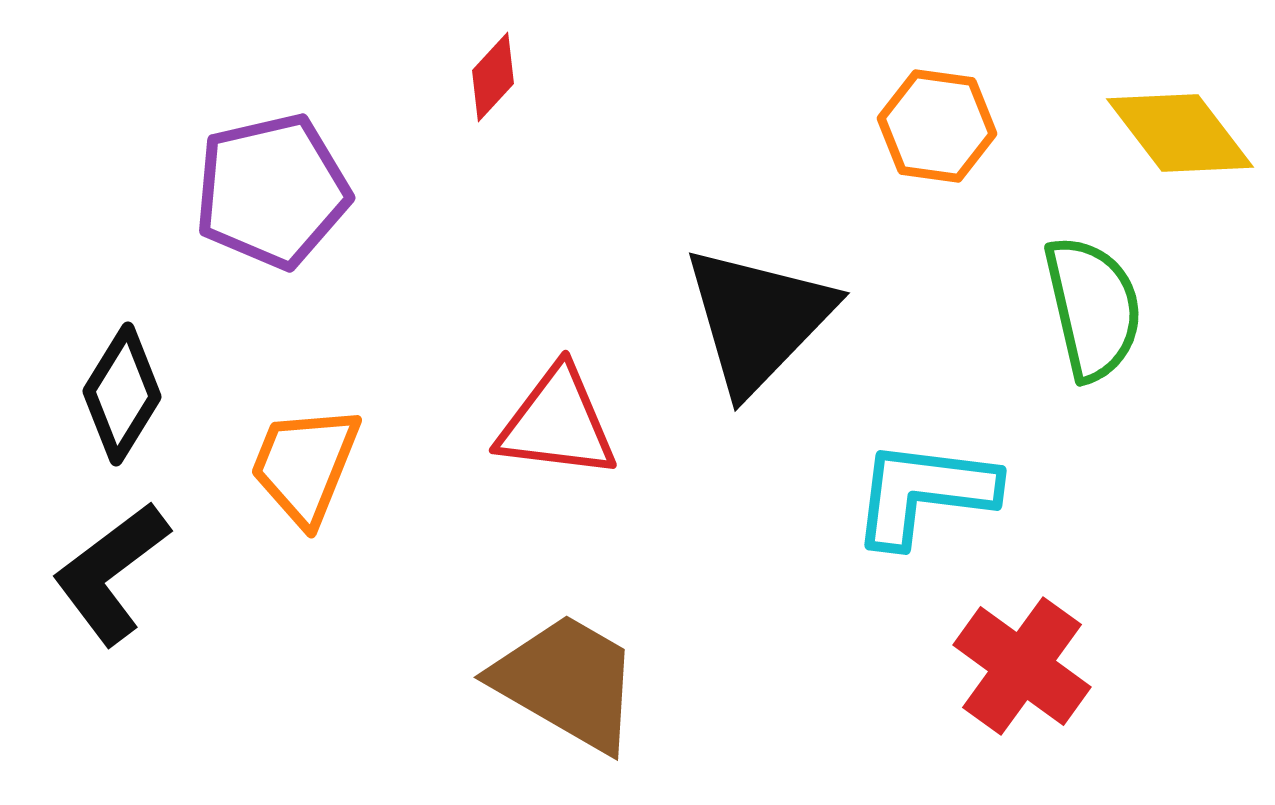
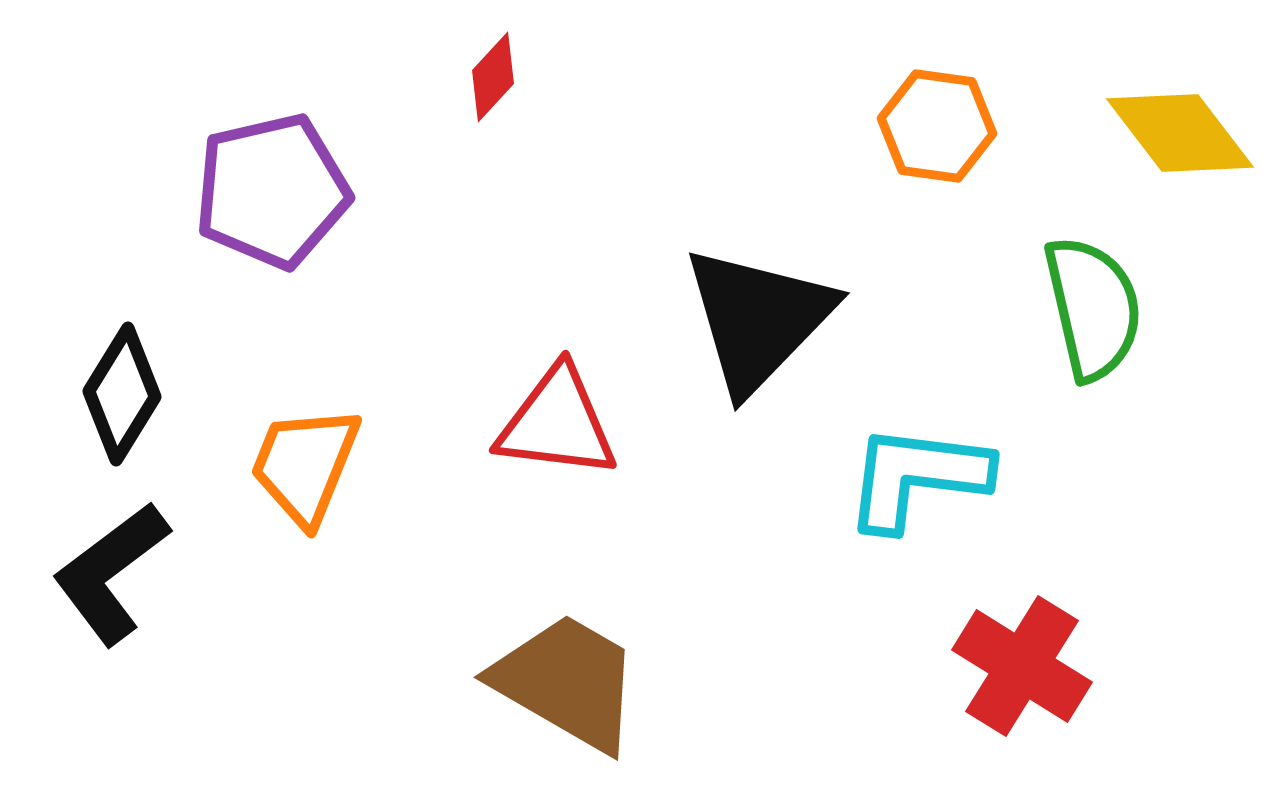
cyan L-shape: moved 7 px left, 16 px up
red cross: rotated 4 degrees counterclockwise
